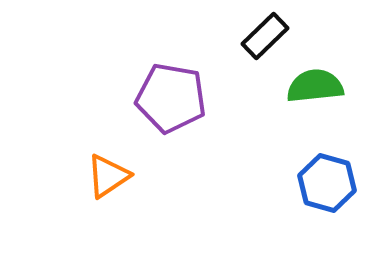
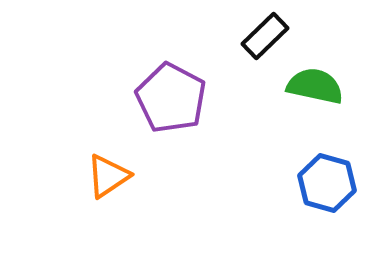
green semicircle: rotated 18 degrees clockwise
purple pentagon: rotated 18 degrees clockwise
